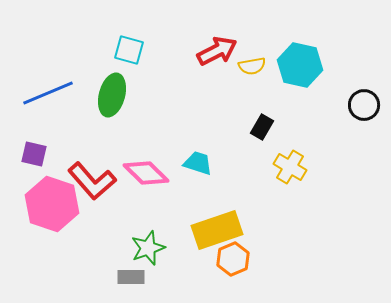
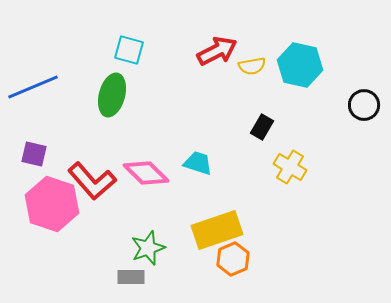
blue line: moved 15 px left, 6 px up
